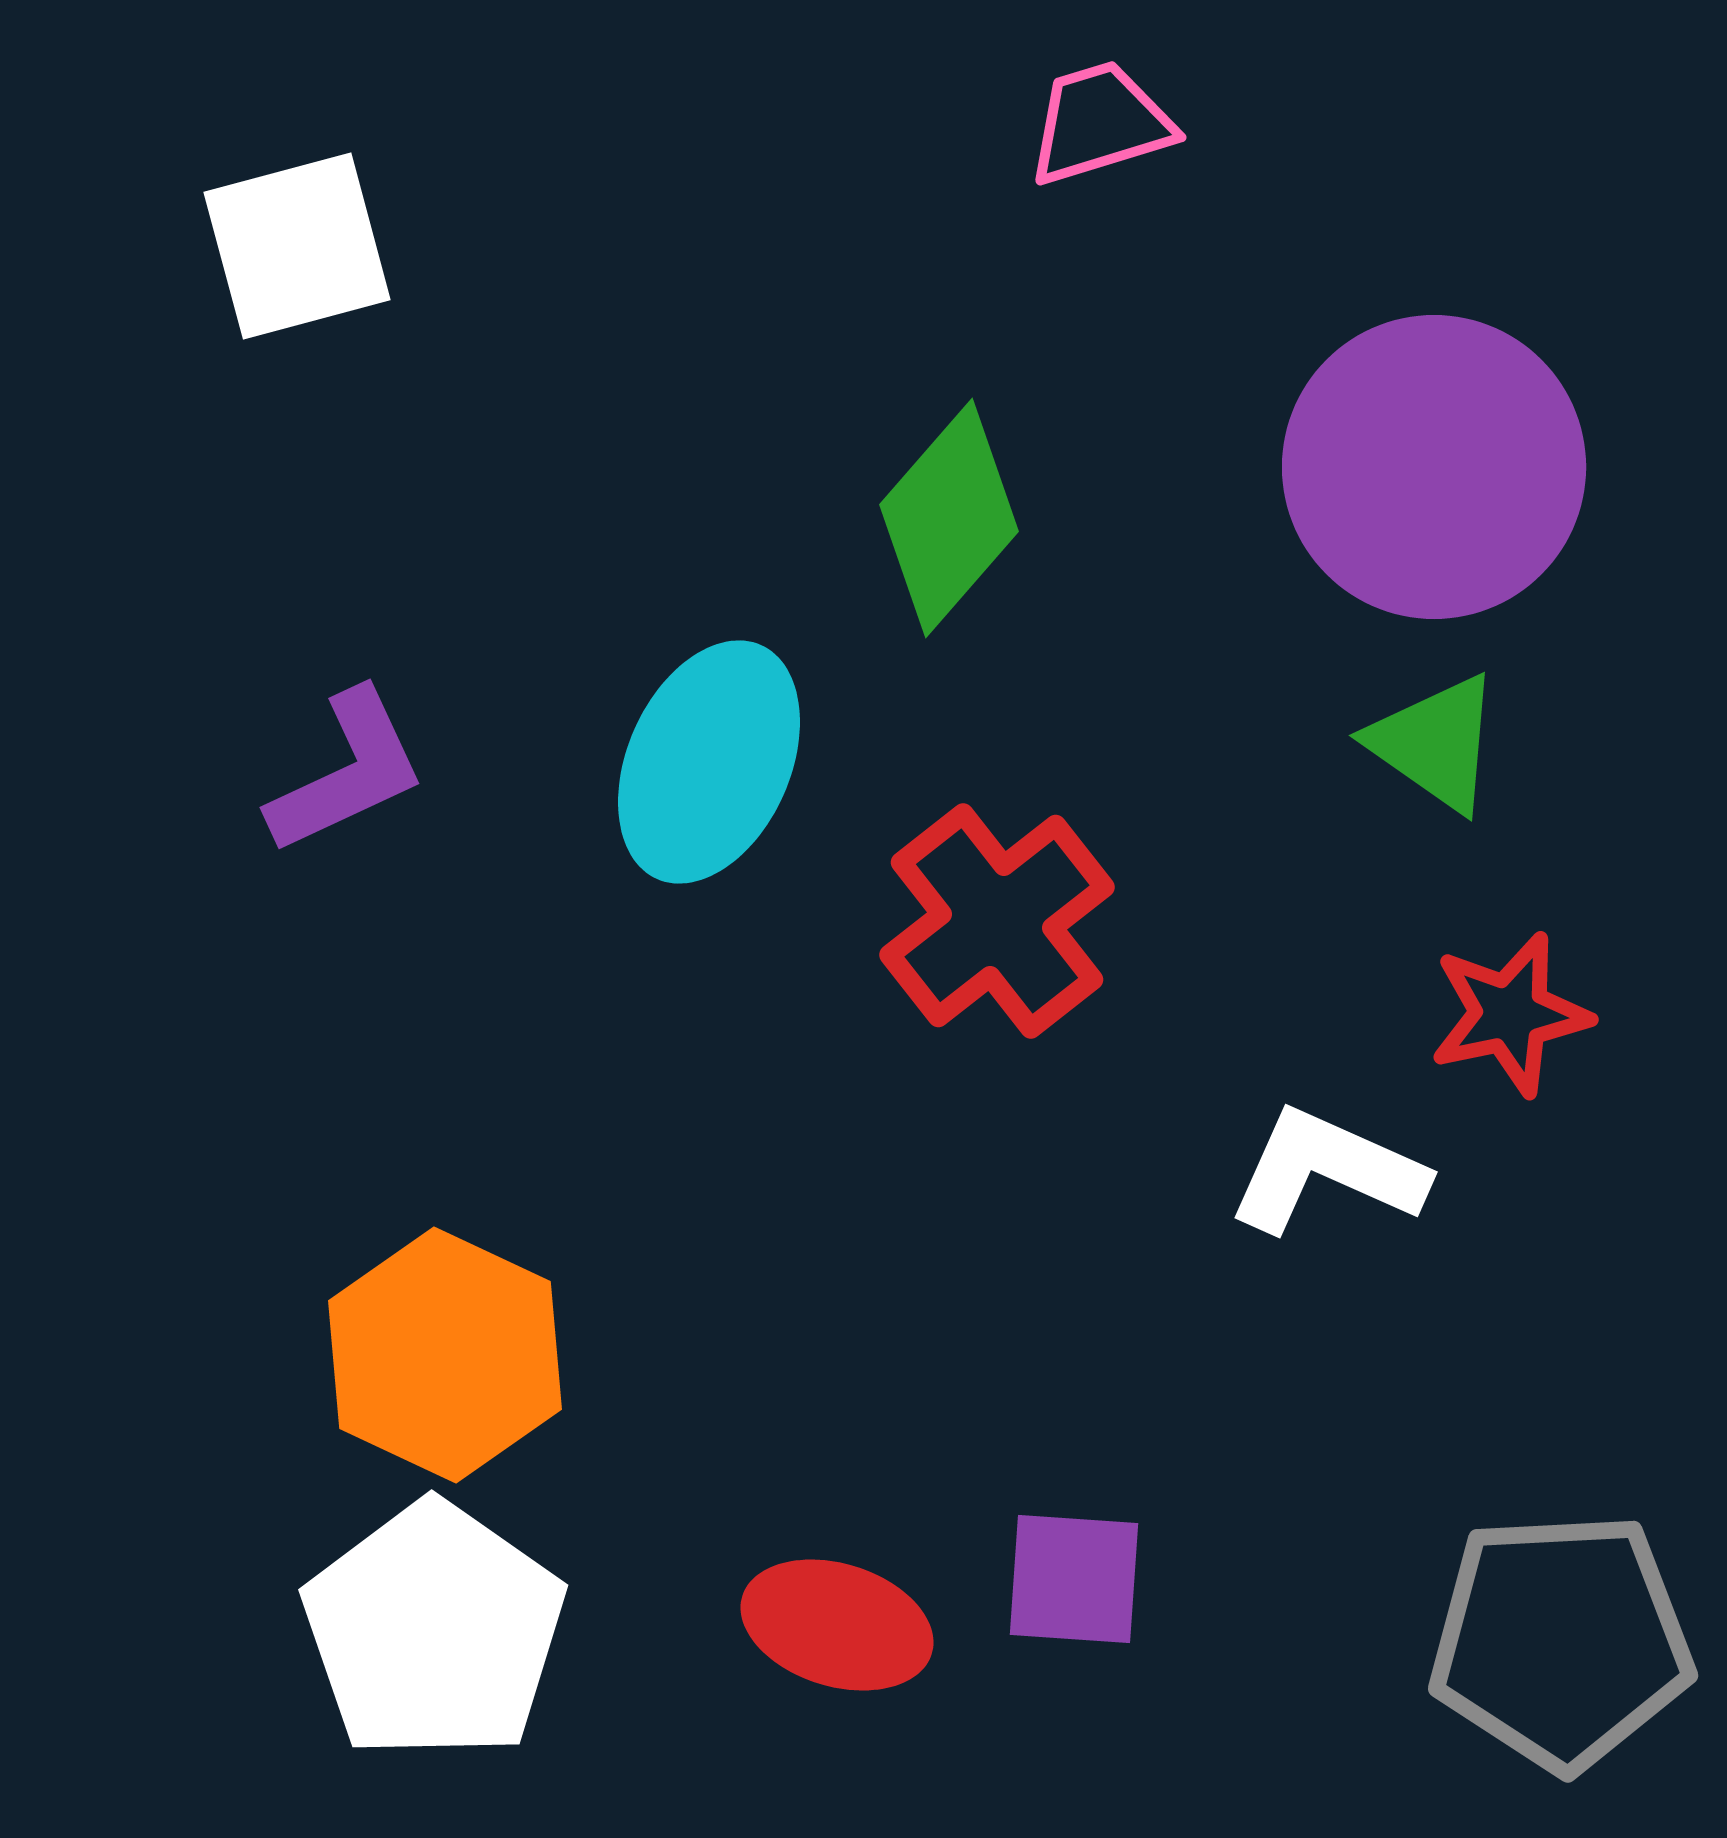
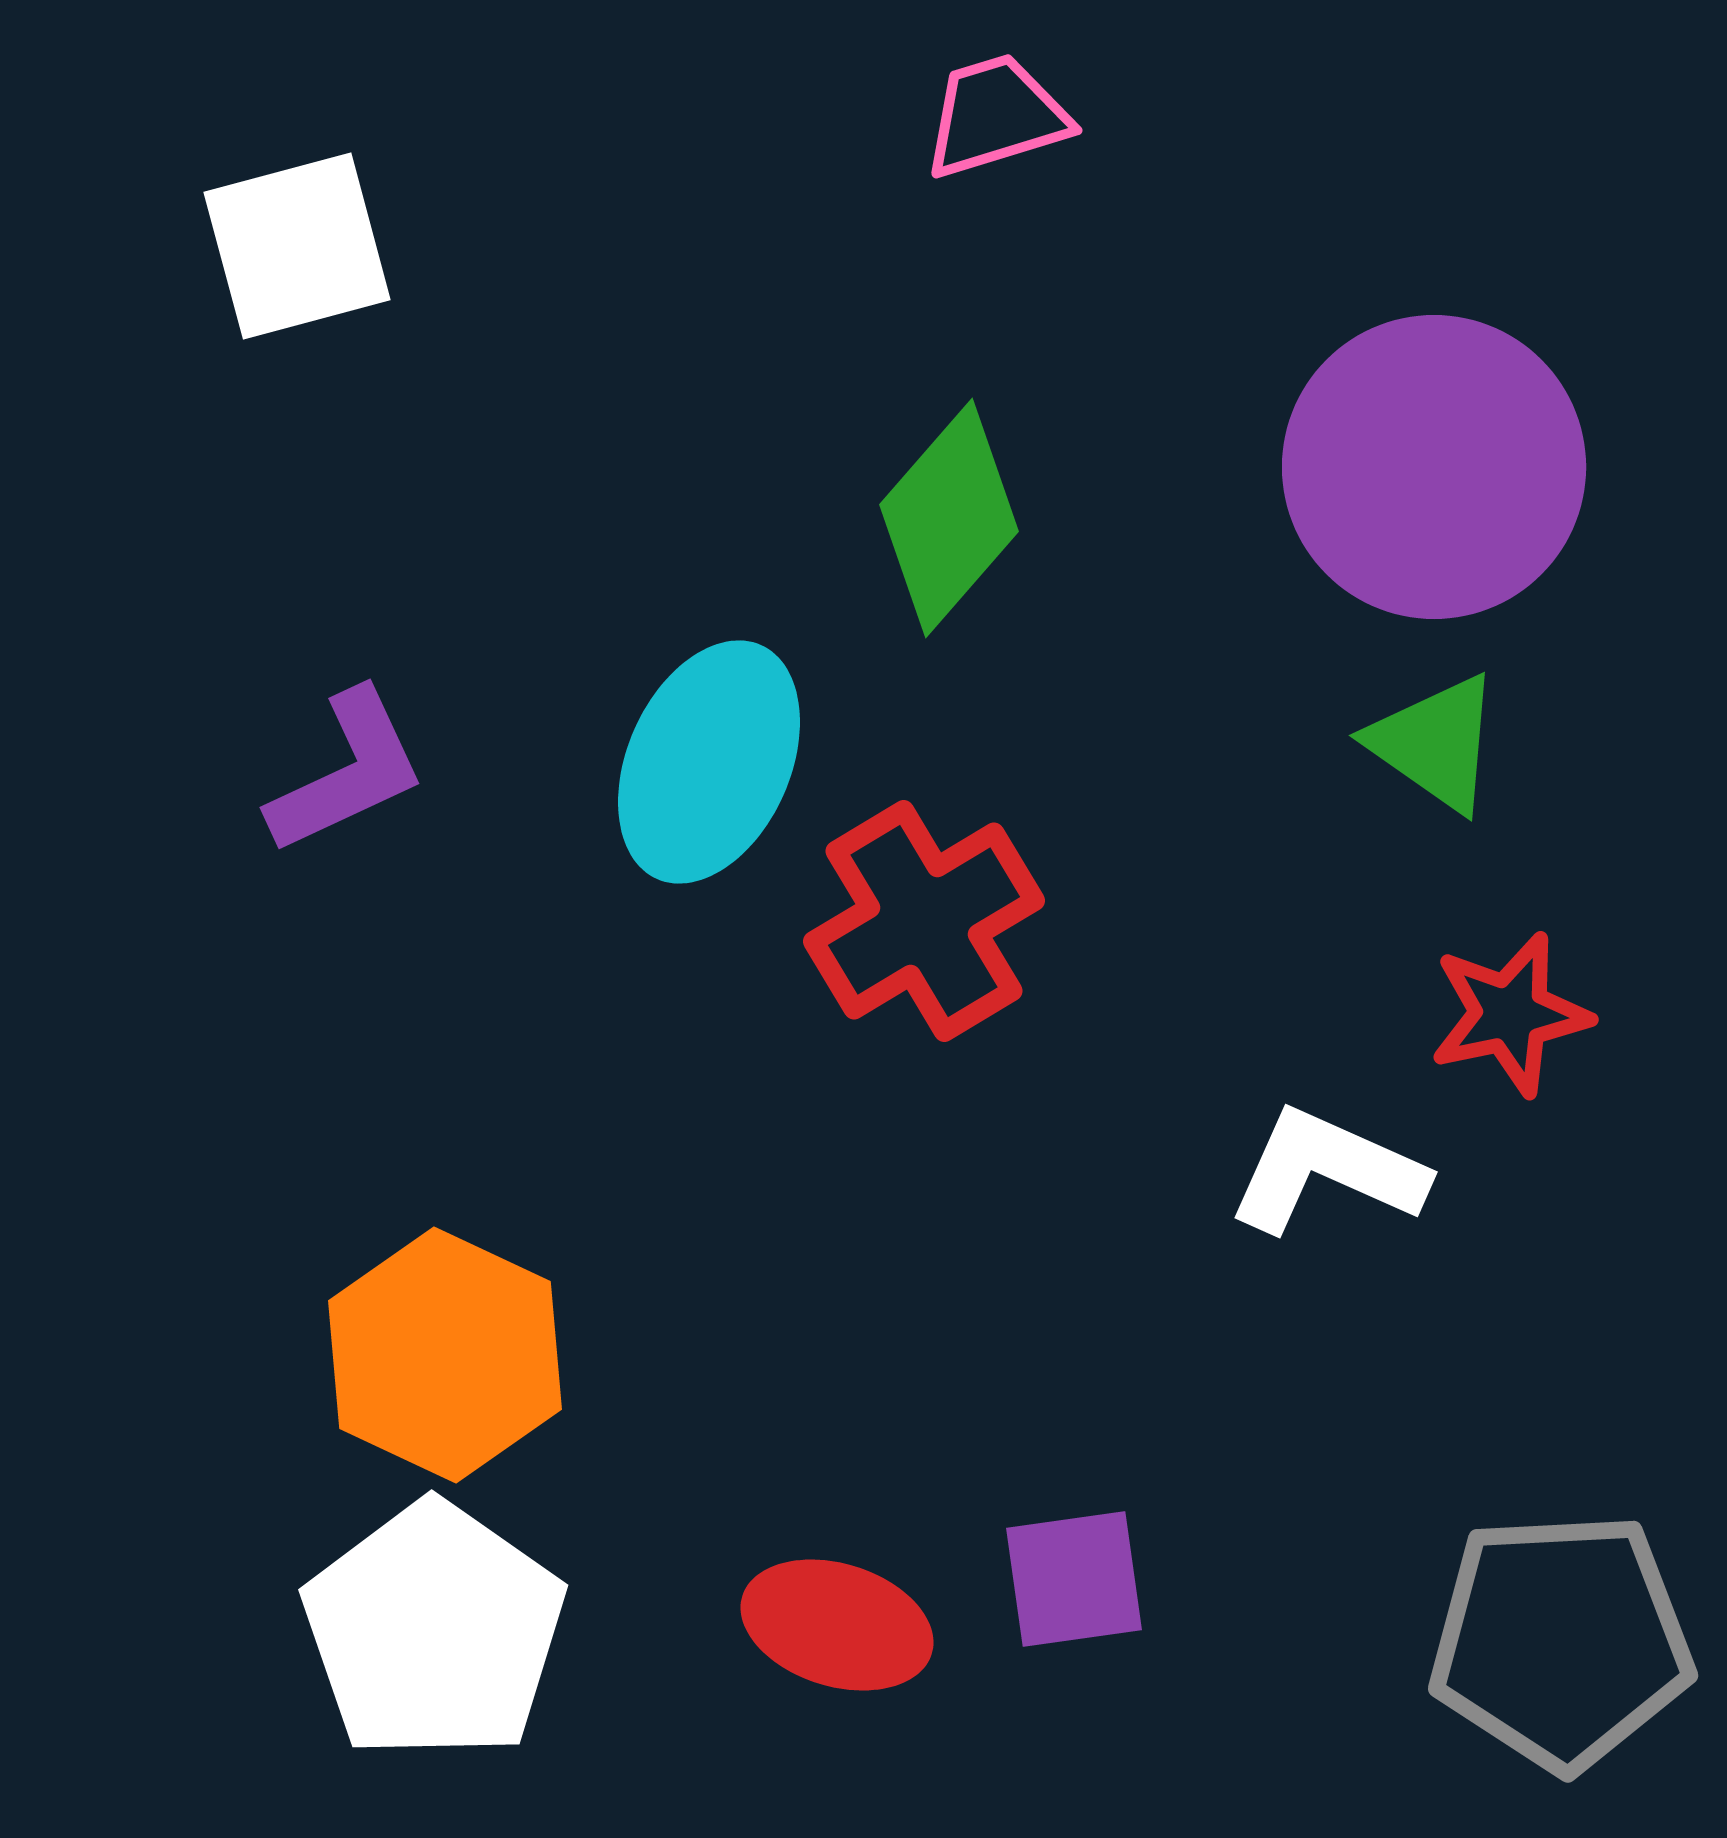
pink trapezoid: moved 104 px left, 7 px up
red cross: moved 73 px left; rotated 7 degrees clockwise
purple square: rotated 12 degrees counterclockwise
